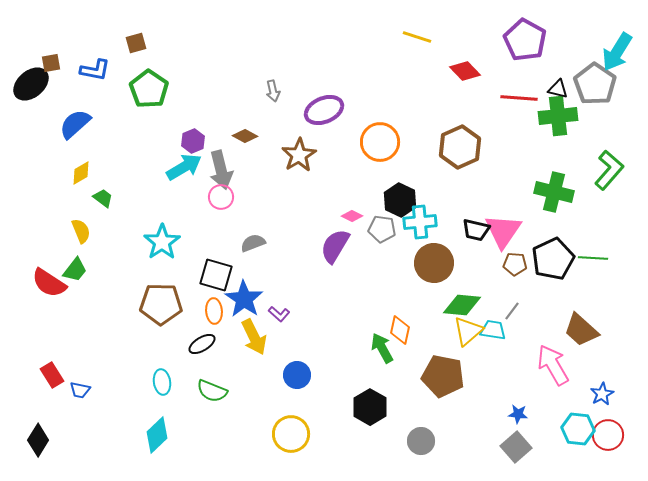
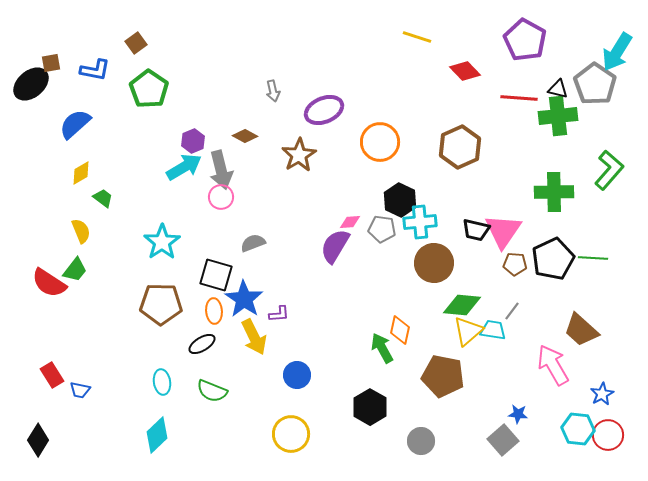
brown square at (136, 43): rotated 20 degrees counterclockwise
green cross at (554, 192): rotated 15 degrees counterclockwise
pink diamond at (352, 216): moved 2 px left, 6 px down; rotated 30 degrees counterclockwise
purple L-shape at (279, 314): rotated 45 degrees counterclockwise
gray square at (516, 447): moved 13 px left, 7 px up
